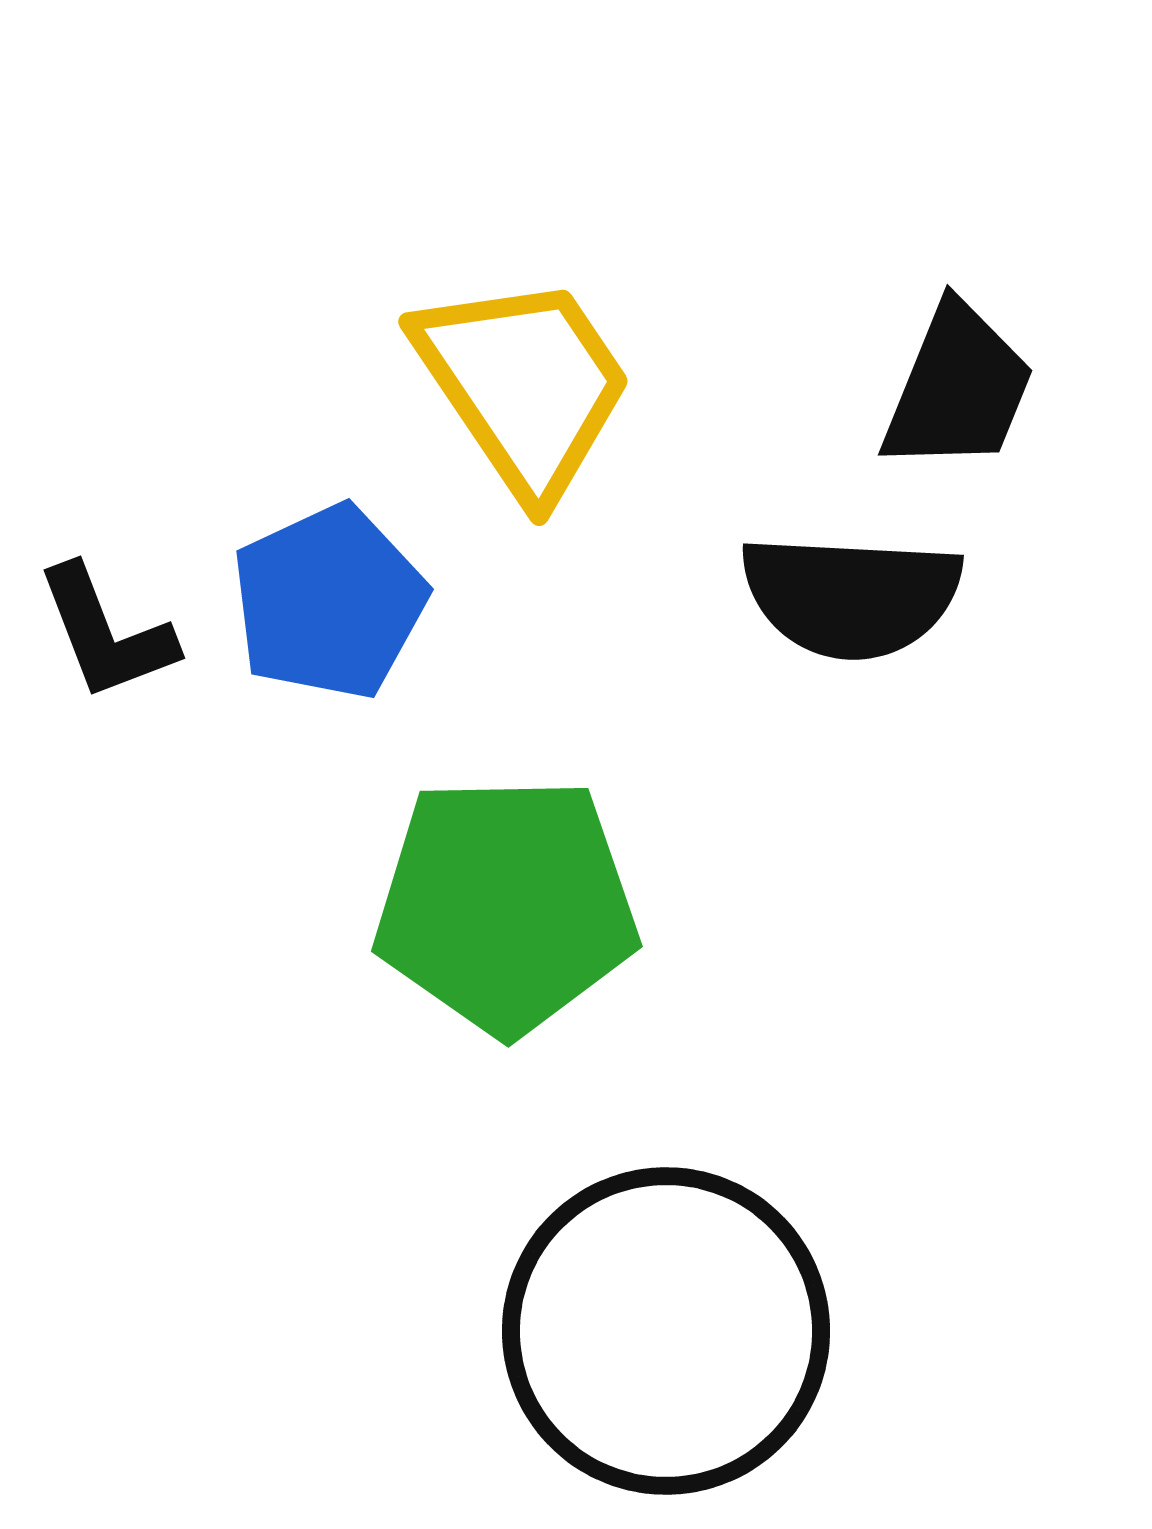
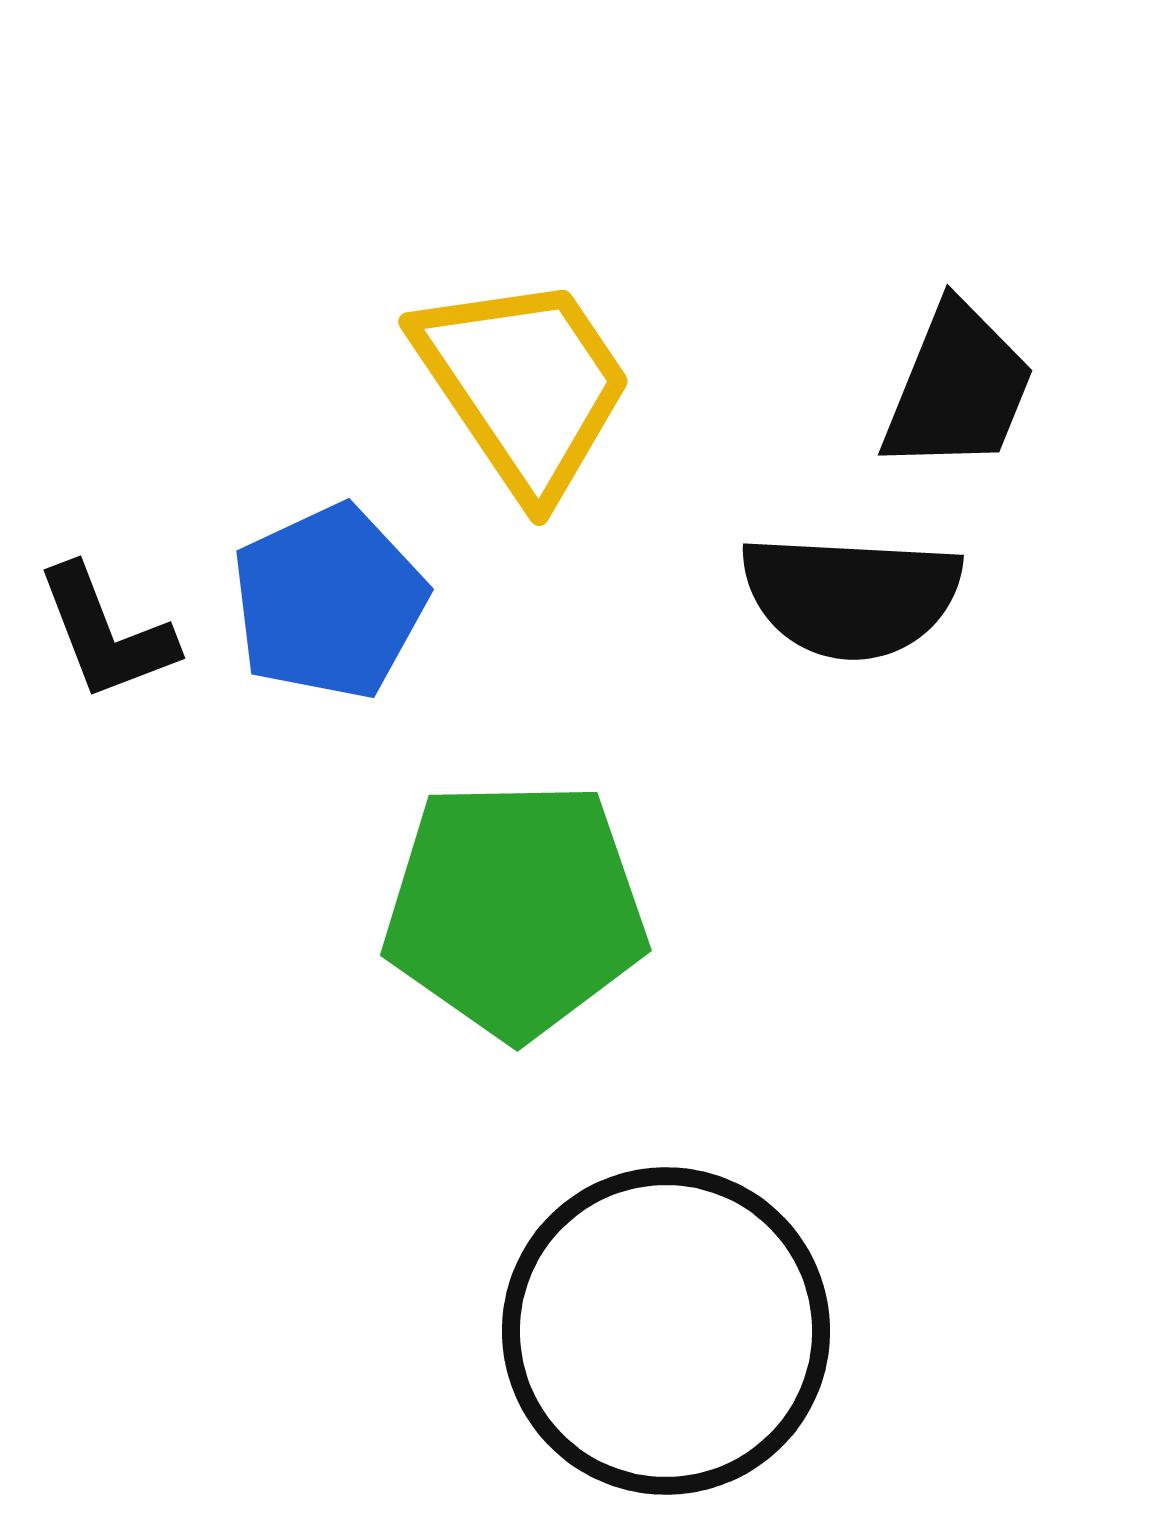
green pentagon: moved 9 px right, 4 px down
